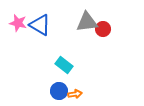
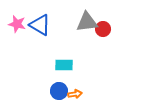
pink star: moved 1 px left, 1 px down
cyan rectangle: rotated 36 degrees counterclockwise
